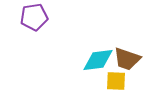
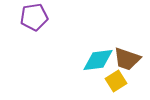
yellow square: rotated 35 degrees counterclockwise
